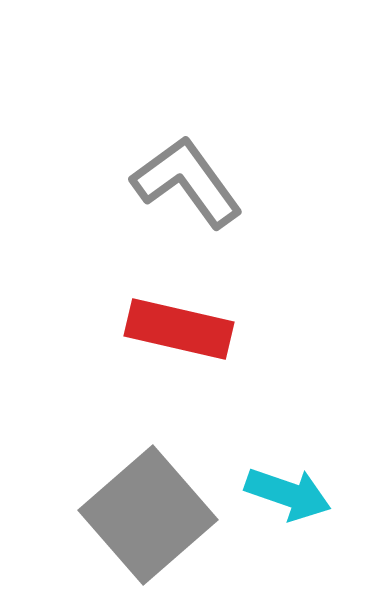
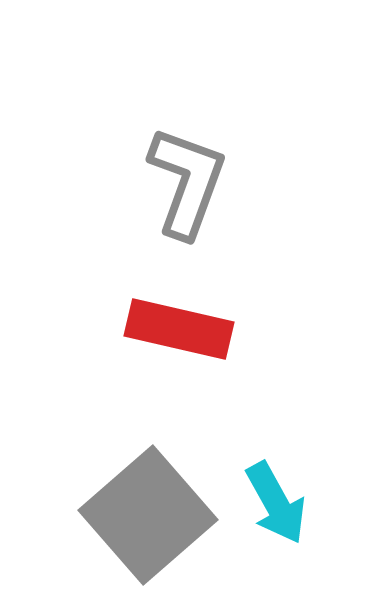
gray L-shape: rotated 56 degrees clockwise
cyan arrow: moved 12 px left, 9 px down; rotated 42 degrees clockwise
